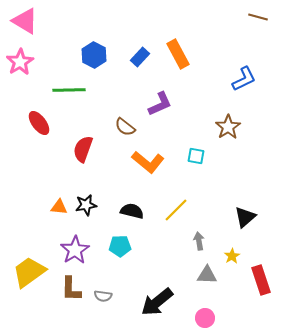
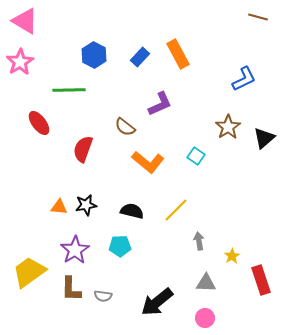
cyan square: rotated 24 degrees clockwise
black triangle: moved 19 px right, 79 px up
gray triangle: moved 1 px left, 8 px down
